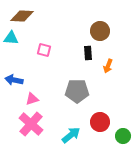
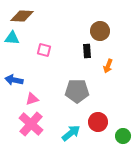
cyan triangle: moved 1 px right
black rectangle: moved 1 px left, 2 px up
red circle: moved 2 px left
cyan arrow: moved 2 px up
